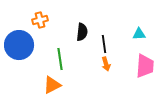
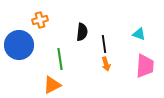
cyan triangle: rotated 24 degrees clockwise
